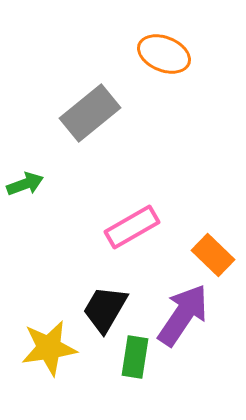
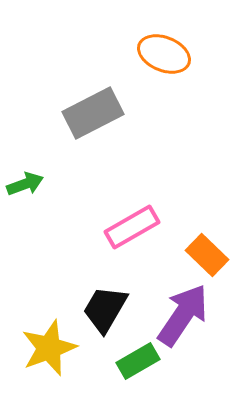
gray rectangle: moved 3 px right; rotated 12 degrees clockwise
orange rectangle: moved 6 px left
yellow star: rotated 12 degrees counterclockwise
green rectangle: moved 3 px right, 4 px down; rotated 51 degrees clockwise
